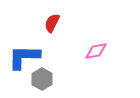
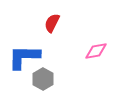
gray hexagon: moved 1 px right
